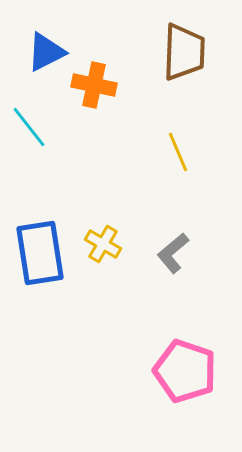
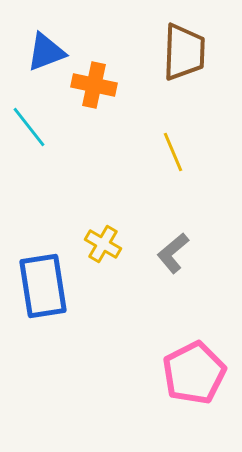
blue triangle: rotated 6 degrees clockwise
yellow line: moved 5 px left
blue rectangle: moved 3 px right, 33 px down
pink pentagon: moved 9 px right, 2 px down; rotated 26 degrees clockwise
